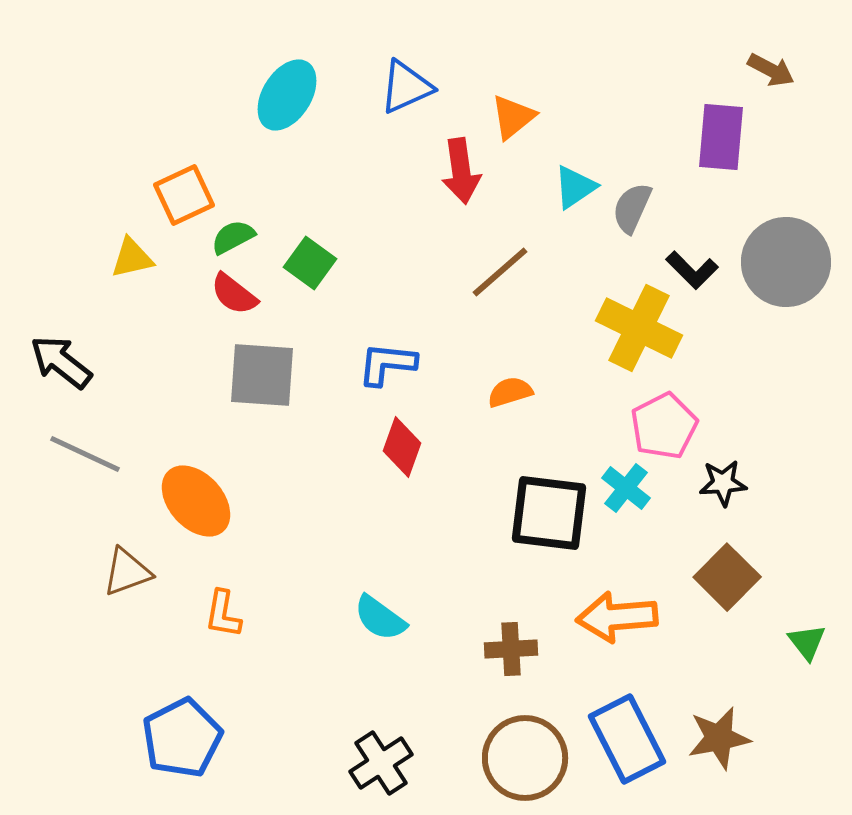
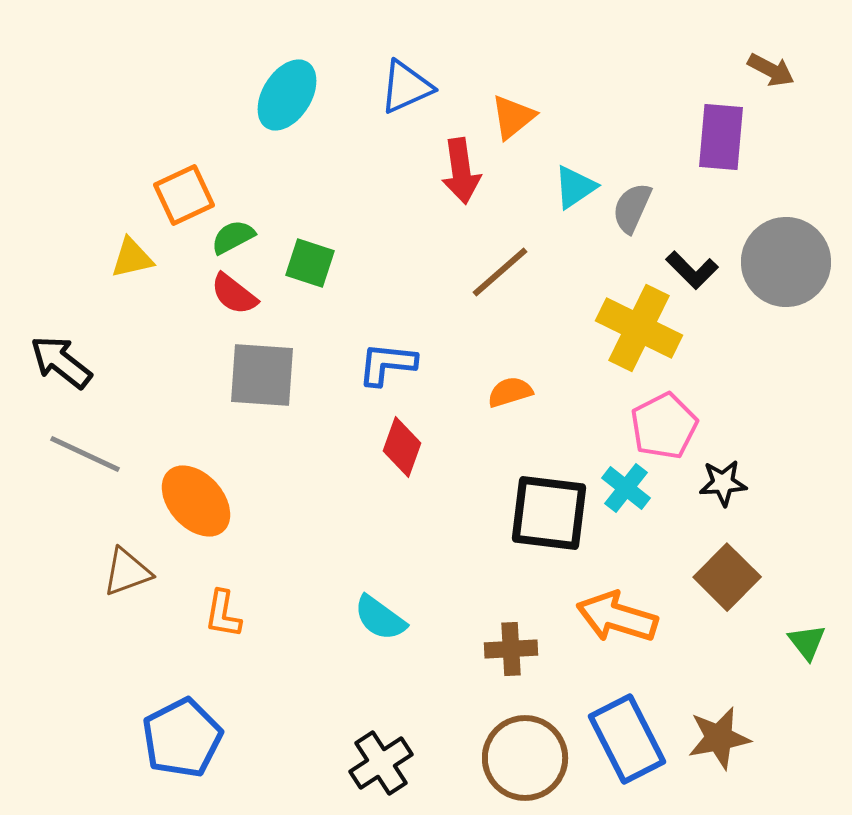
green square: rotated 18 degrees counterclockwise
orange arrow: rotated 22 degrees clockwise
